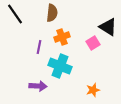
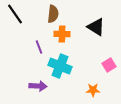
brown semicircle: moved 1 px right, 1 px down
black triangle: moved 12 px left
orange cross: moved 3 px up; rotated 21 degrees clockwise
pink square: moved 16 px right, 22 px down
purple line: rotated 32 degrees counterclockwise
orange star: rotated 16 degrees clockwise
